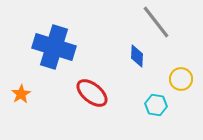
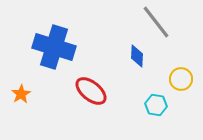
red ellipse: moved 1 px left, 2 px up
